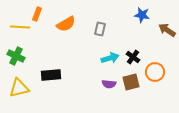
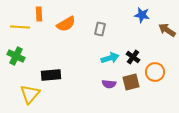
orange rectangle: moved 2 px right; rotated 24 degrees counterclockwise
yellow triangle: moved 11 px right, 6 px down; rotated 35 degrees counterclockwise
